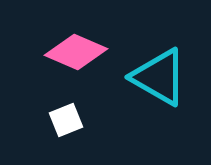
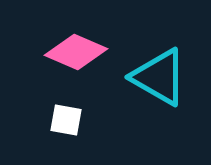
white square: rotated 32 degrees clockwise
